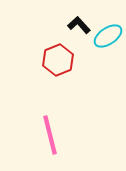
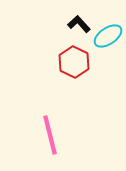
black L-shape: moved 1 px up
red hexagon: moved 16 px right, 2 px down; rotated 12 degrees counterclockwise
